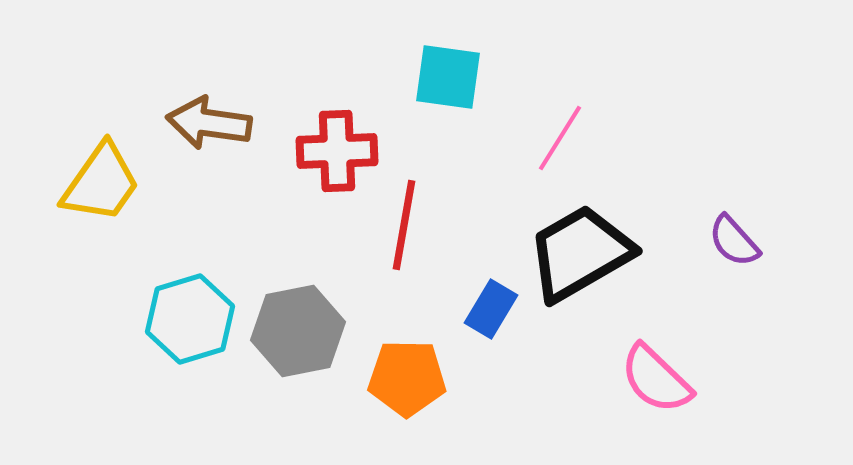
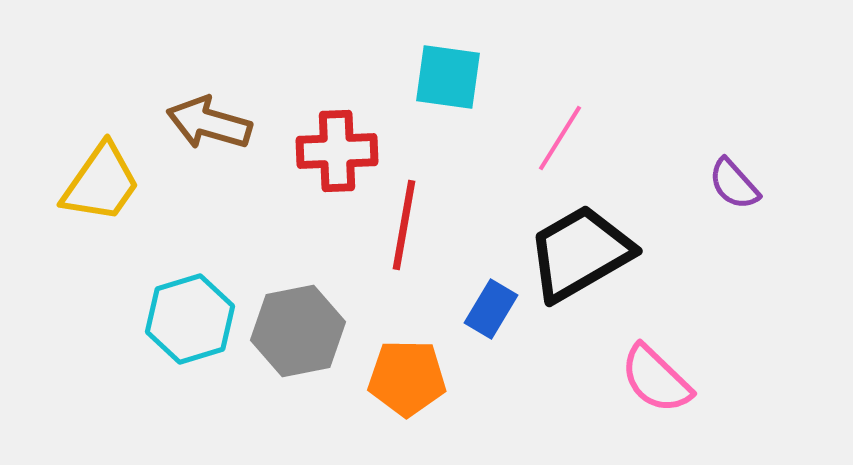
brown arrow: rotated 8 degrees clockwise
purple semicircle: moved 57 px up
